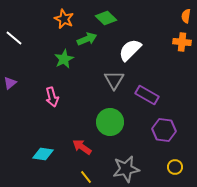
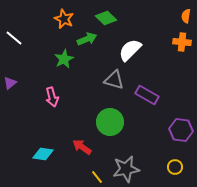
gray triangle: rotated 45 degrees counterclockwise
purple hexagon: moved 17 px right
yellow line: moved 11 px right
